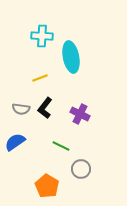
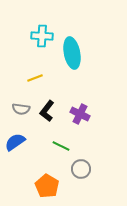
cyan ellipse: moved 1 px right, 4 px up
yellow line: moved 5 px left
black L-shape: moved 2 px right, 3 px down
